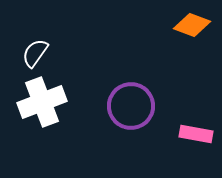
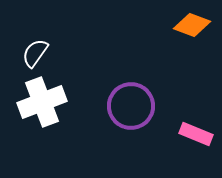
pink rectangle: rotated 12 degrees clockwise
